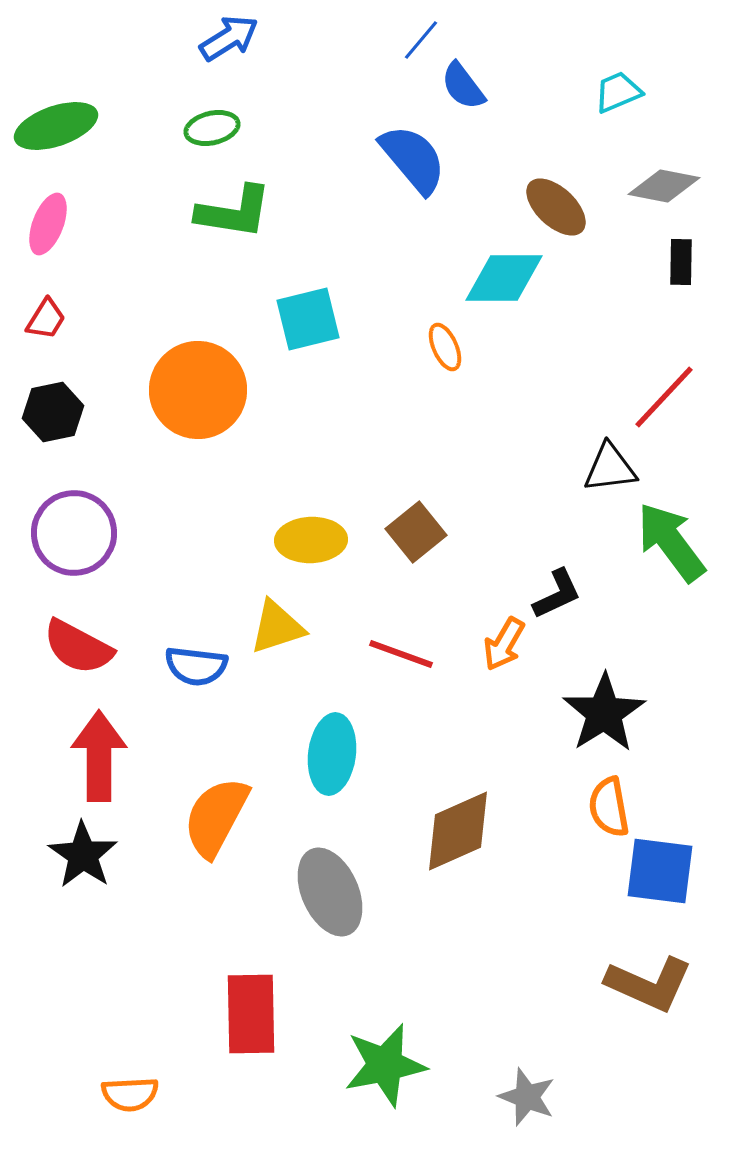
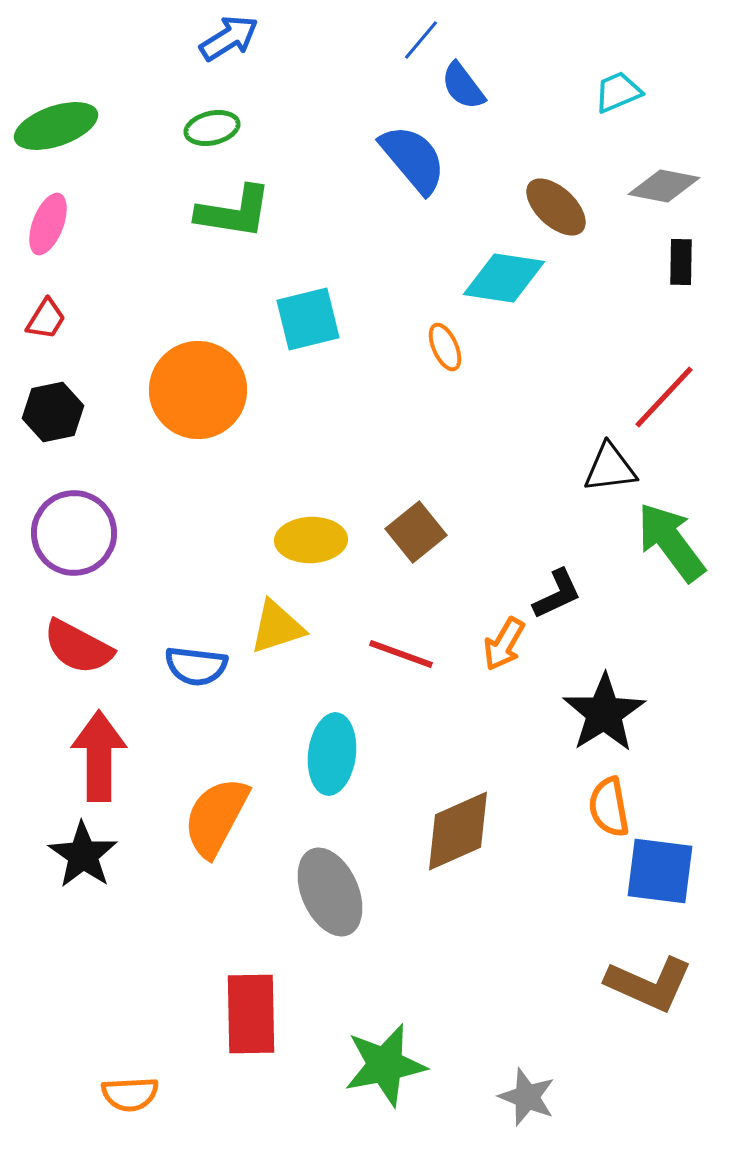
cyan diamond at (504, 278): rotated 8 degrees clockwise
